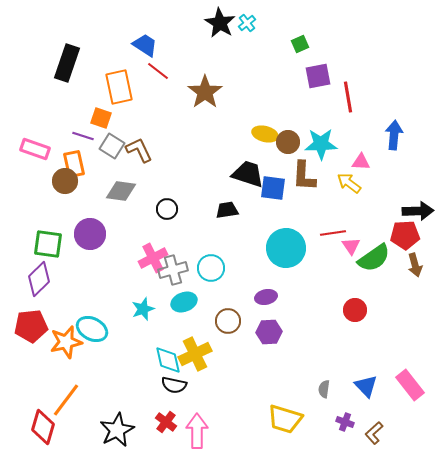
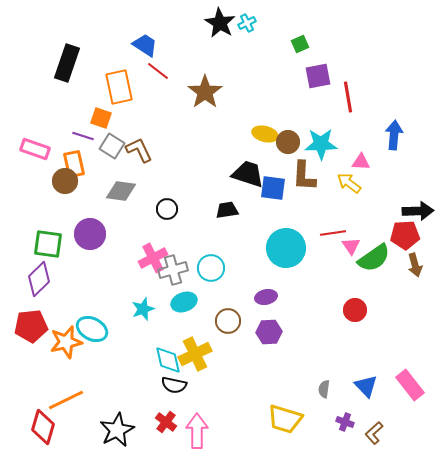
cyan cross at (247, 23): rotated 12 degrees clockwise
orange line at (66, 400): rotated 27 degrees clockwise
